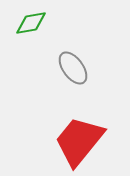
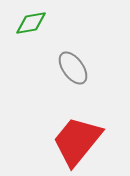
red trapezoid: moved 2 px left
